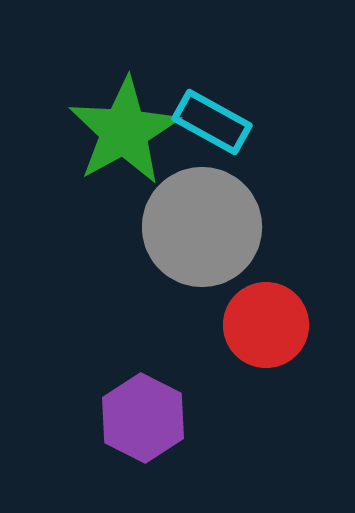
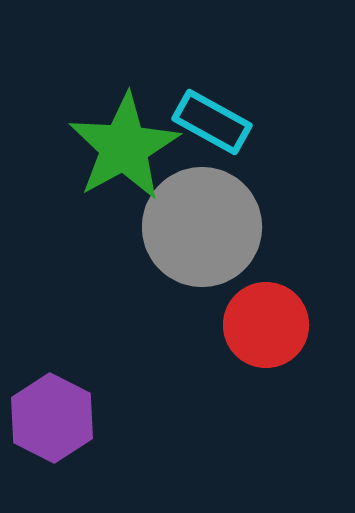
green star: moved 16 px down
purple hexagon: moved 91 px left
